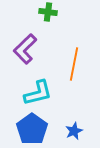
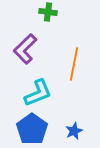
cyan L-shape: rotated 8 degrees counterclockwise
